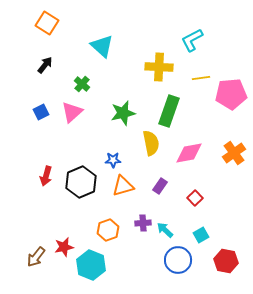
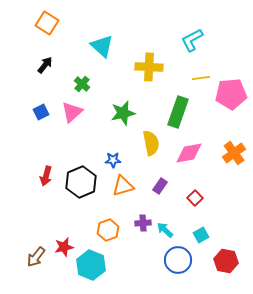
yellow cross: moved 10 px left
green rectangle: moved 9 px right, 1 px down
